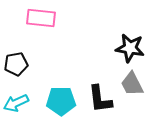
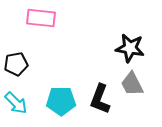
black L-shape: rotated 28 degrees clockwise
cyan arrow: rotated 110 degrees counterclockwise
